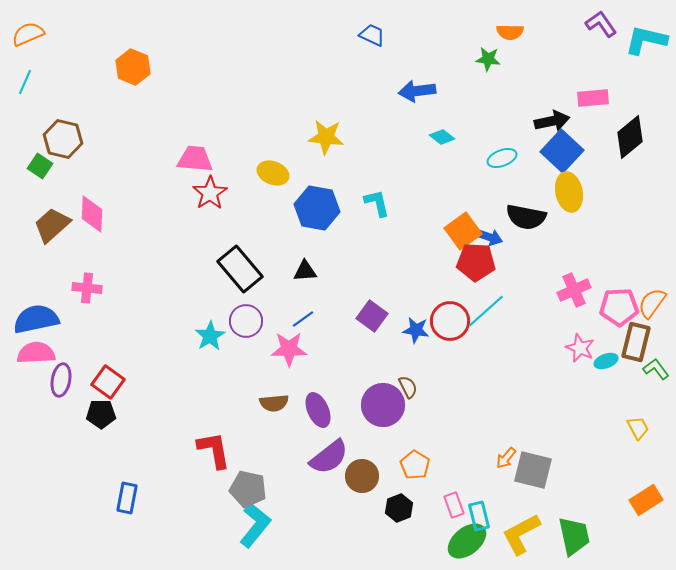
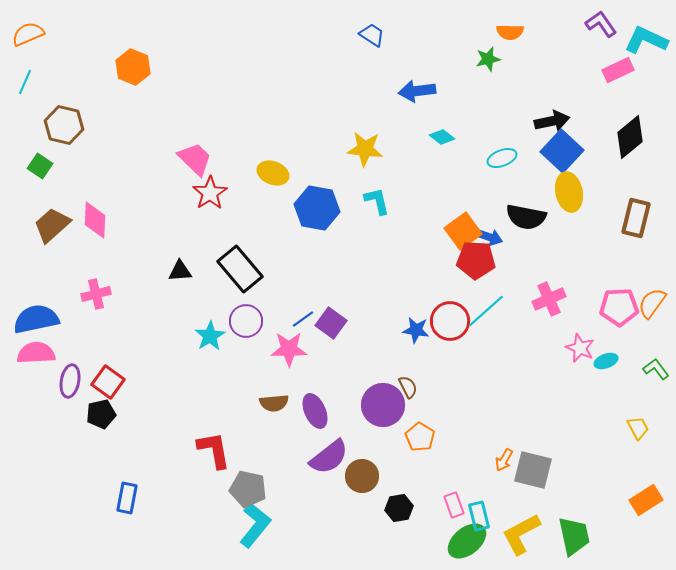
blue trapezoid at (372, 35): rotated 8 degrees clockwise
cyan L-shape at (646, 40): rotated 12 degrees clockwise
green star at (488, 59): rotated 20 degrees counterclockwise
pink rectangle at (593, 98): moved 25 px right, 28 px up; rotated 20 degrees counterclockwise
yellow star at (326, 137): moved 39 px right, 12 px down
brown hexagon at (63, 139): moved 1 px right, 14 px up
pink trapezoid at (195, 159): rotated 39 degrees clockwise
cyan L-shape at (377, 203): moved 2 px up
pink diamond at (92, 214): moved 3 px right, 6 px down
red pentagon at (476, 262): moved 2 px up
black triangle at (305, 271): moved 125 px left
pink cross at (87, 288): moved 9 px right, 6 px down; rotated 20 degrees counterclockwise
pink cross at (574, 290): moved 25 px left, 9 px down
purple square at (372, 316): moved 41 px left, 7 px down
brown rectangle at (636, 342): moved 124 px up
purple ellipse at (61, 380): moved 9 px right, 1 px down
purple ellipse at (318, 410): moved 3 px left, 1 px down
black pentagon at (101, 414): rotated 12 degrees counterclockwise
orange arrow at (506, 458): moved 2 px left, 2 px down; rotated 10 degrees counterclockwise
orange pentagon at (415, 465): moved 5 px right, 28 px up
black hexagon at (399, 508): rotated 12 degrees clockwise
